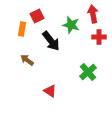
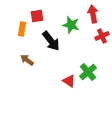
red square: rotated 16 degrees clockwise
red cross: moved 3 px right, 1 px up; rotated 24 degrees counterclockwise
red triangle: moved 19 px right, 10 px up
